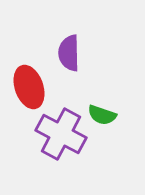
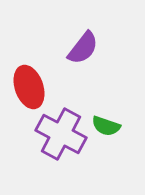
purple semicircle: moved 14 px right, 5 px up; rotated 141 degrees counterclockwise
green semicircle: moved 4 px right, 11 px down
